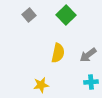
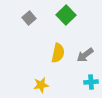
gray square: moved 3 px down
gray arrow: moved 3 px left
